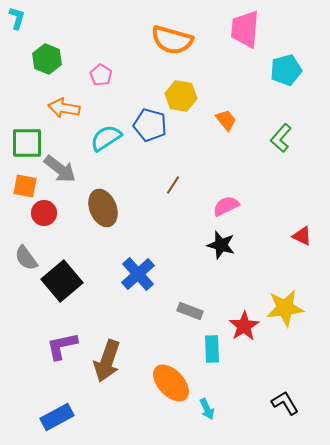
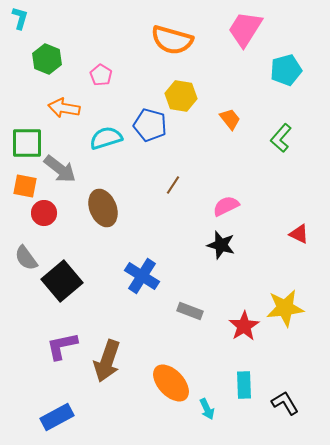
cyan L-shape: moved 3 px right
pink trapezoid: rotated 27 degrees clockwise
orange trapezoid: moved 4 px right, 1 px up
cyan semicircle: rotated 16 degrees clockwise
red triangle: moved 3 px left, 2 px up
blue cross: moved 4 px right, 2 px down; rotated 16 degrees counterclockwise
cyan rectangle: moved 32 px right, 36 px down
